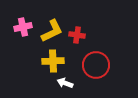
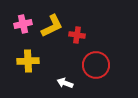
pink cross: moved 3 px up
yellow L-shape: moved 5 px up
yellow cross: moved 25 px left
